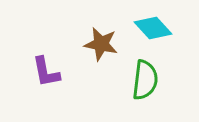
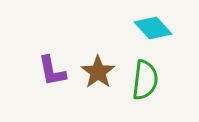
brown star: moved 3 px left, 28 px down; rotated 24 degrees clockwise
purple L-shape: moved 6 px right, 1 px up
